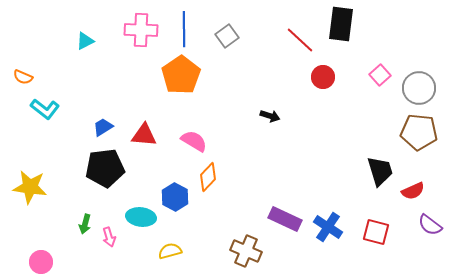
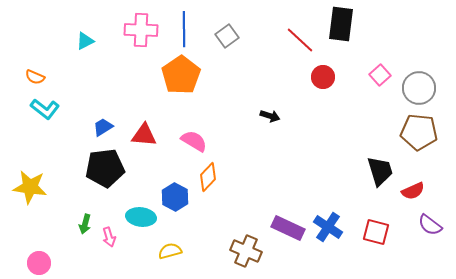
orange semicircle: moved 12 px right
purple rectangle: moved 3 px right, 9 px down
pink circle: moved 2 px left, 1 px down
